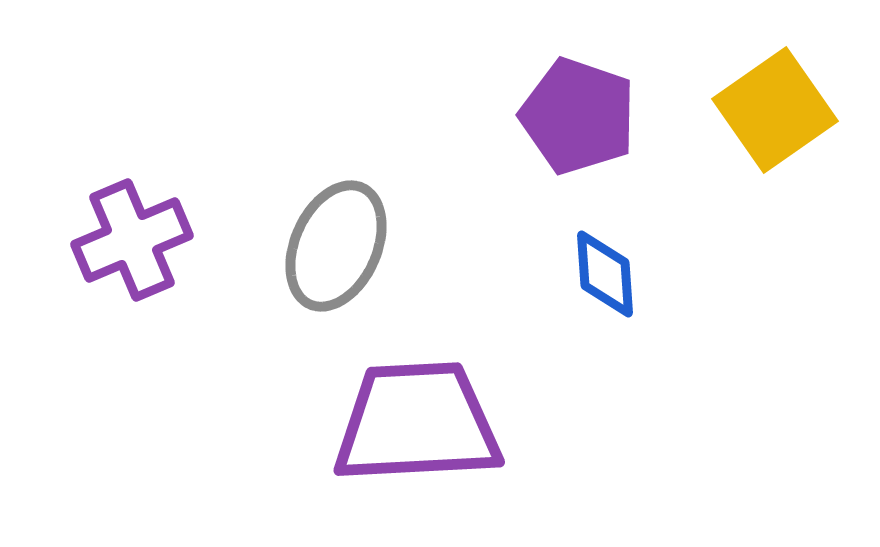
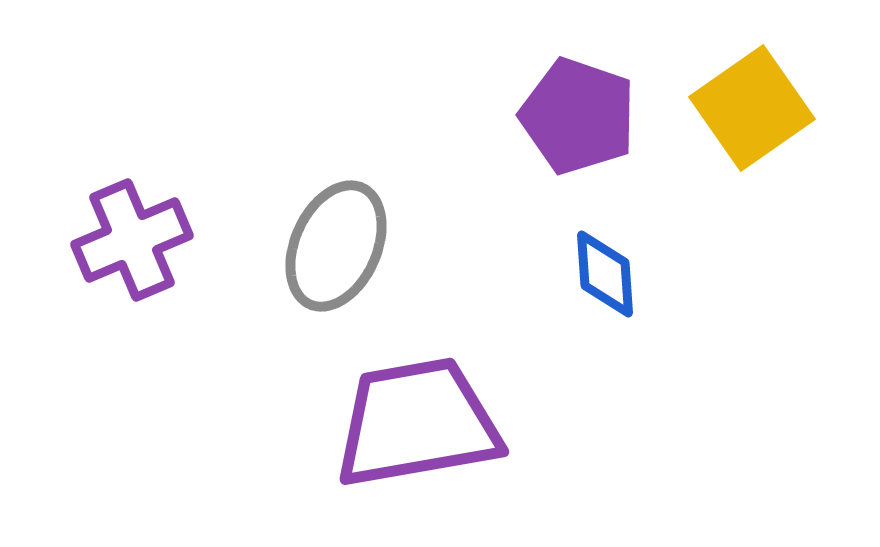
yellow square: moved 23 px left, 2 px up
purple trapezoid: rotated 7 degrees counterclockwise
